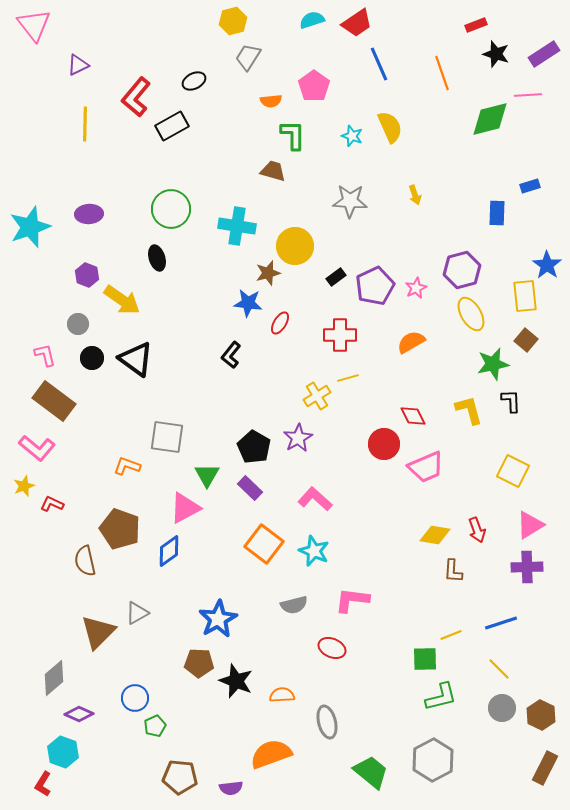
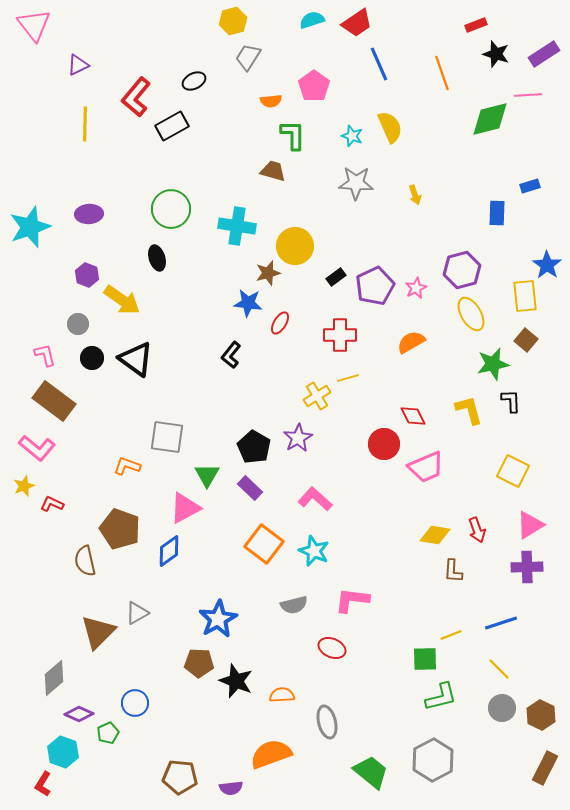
gray star at (350, 201): moved 6 px right, 18 px up
blue circle at (135, 698): moved 5 px down
green pentagon at (155, 726): moved 47 px left, 7 px down
